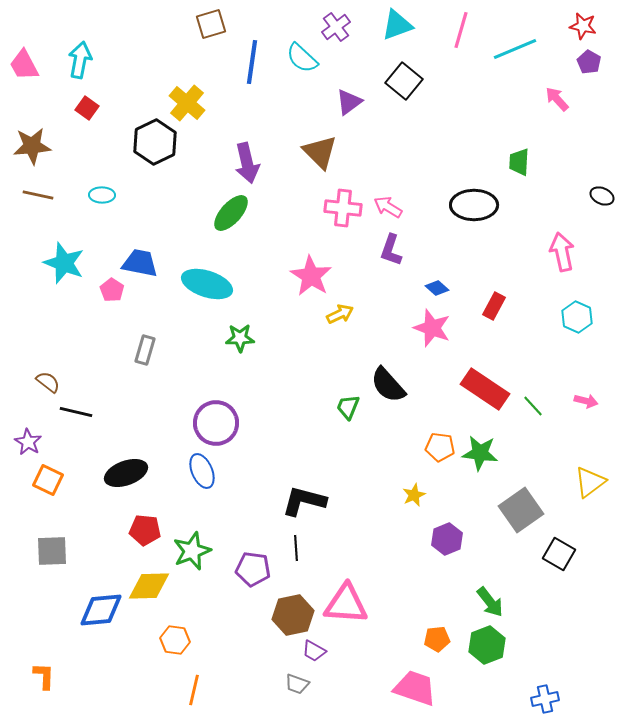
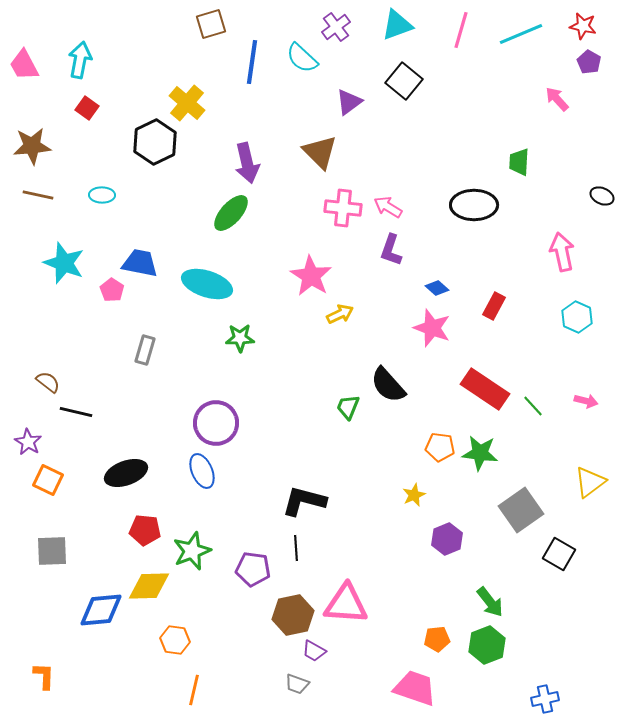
cyan line at (515, 49): moved 6 px right, 15 px up
